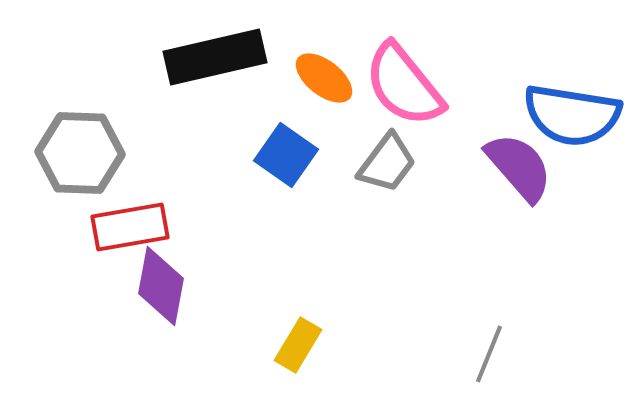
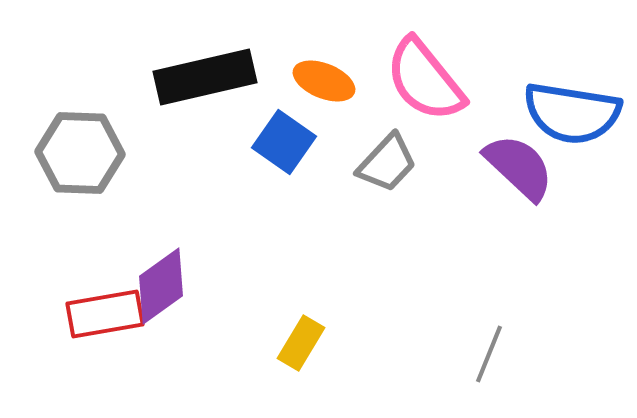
black rectangle: moved 10 px left, 20 px down
orange ellipse: moved 3 px down; rotated 16 degrees counterclockwise
pink semicircle: moved 21 px right, 5 px up
blue semicircle: moved 2 px up
blue square: moved 2 px left, 13 px up
gray trapezoid: rotated 6 degrees clockwise
purple semicircle: rotated 6 degrees counterclockwise
red rectangle: moved 25 px left, 87 px down
purple diamond: rotated 44 degrees clockwise
yellow rectangle: moved 3 px right, 2 px up
